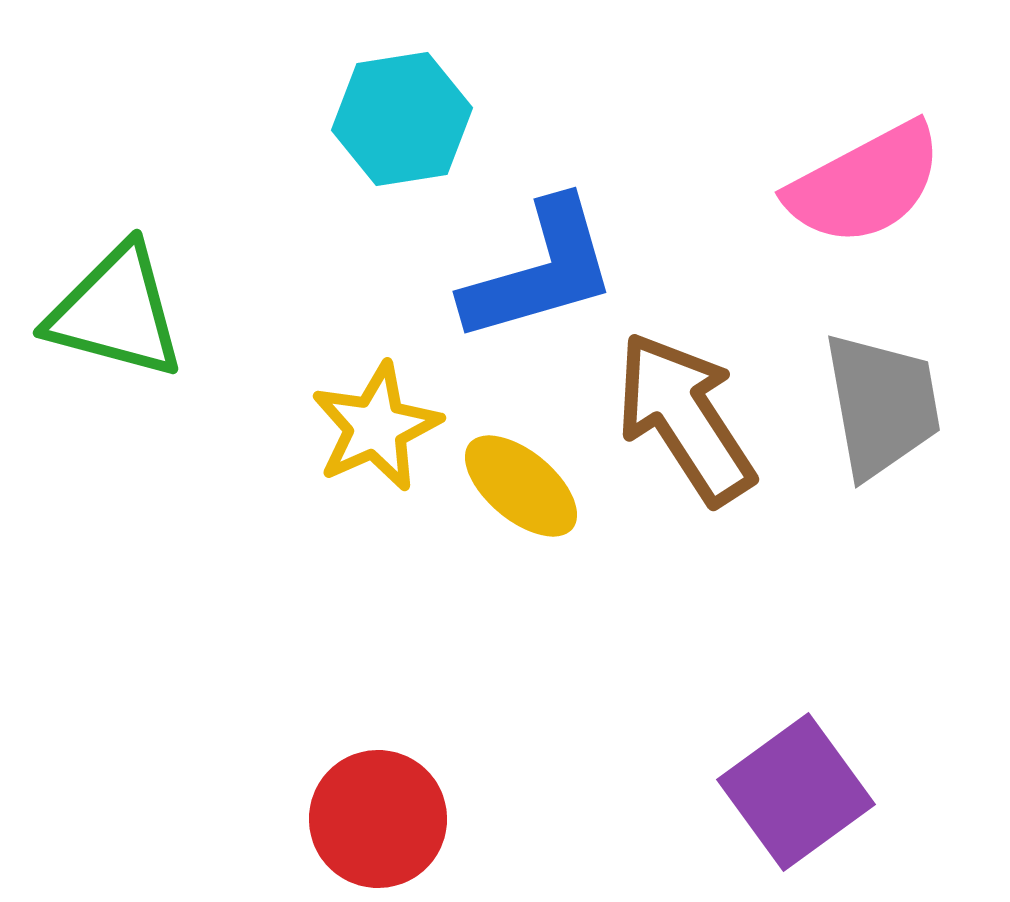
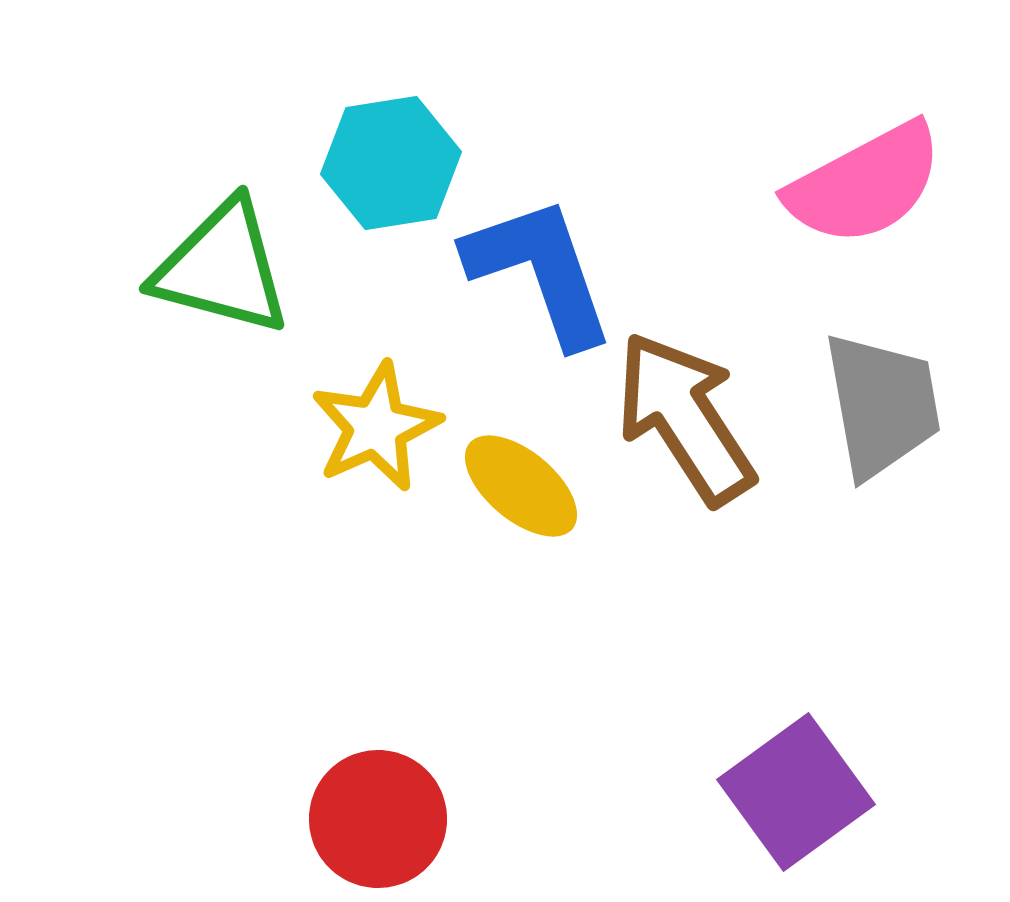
cyan hexagon: moved 11 px left, 44 px down
blue L-shape: rotated 93 degrees counterclockwise
green triangle: moved 106 px right, 44 px up
